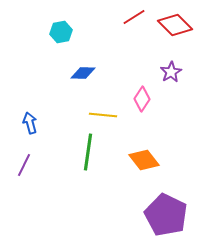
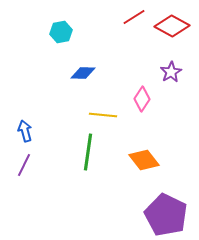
red diamond: moved 3 px left, 1 px down; rotated 16 degrees counterclockwise
blue arrow: moved 5 px left, 8 px down
